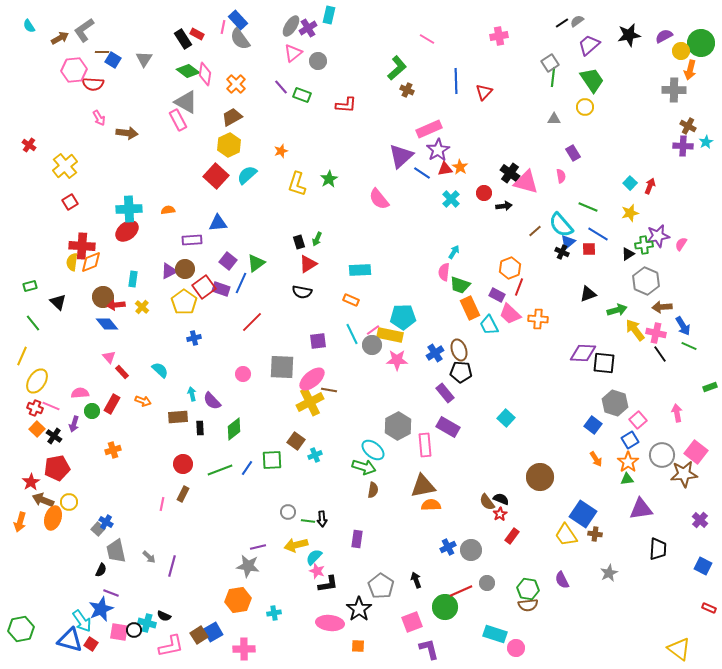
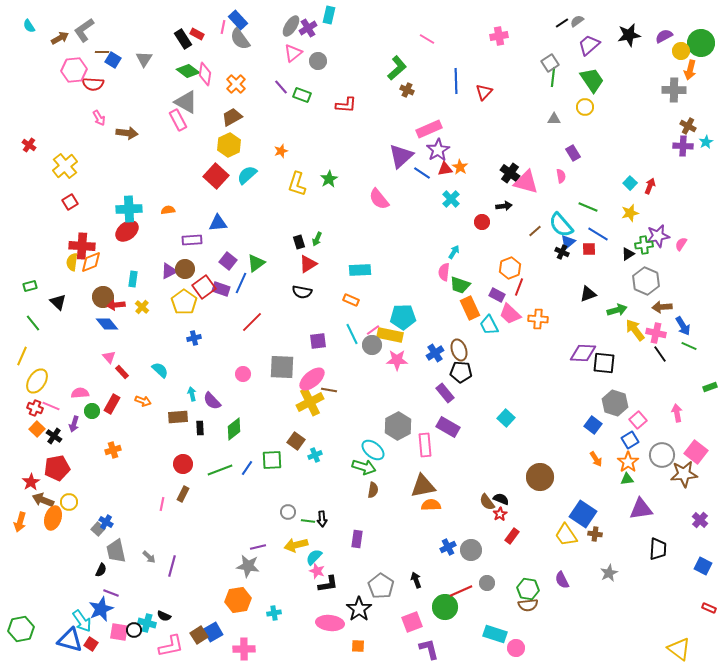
red circle at (484, 193): moved 2 px left, 29 px down
